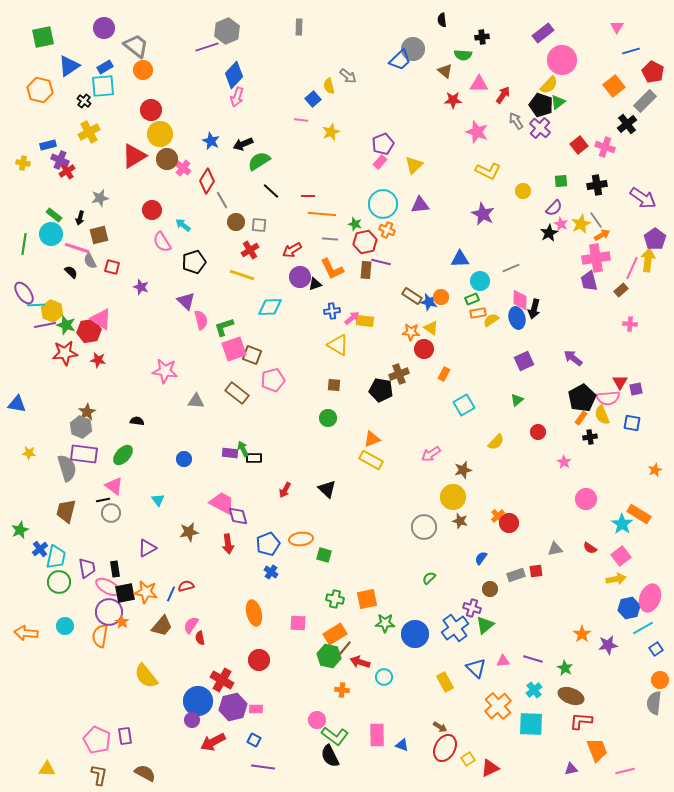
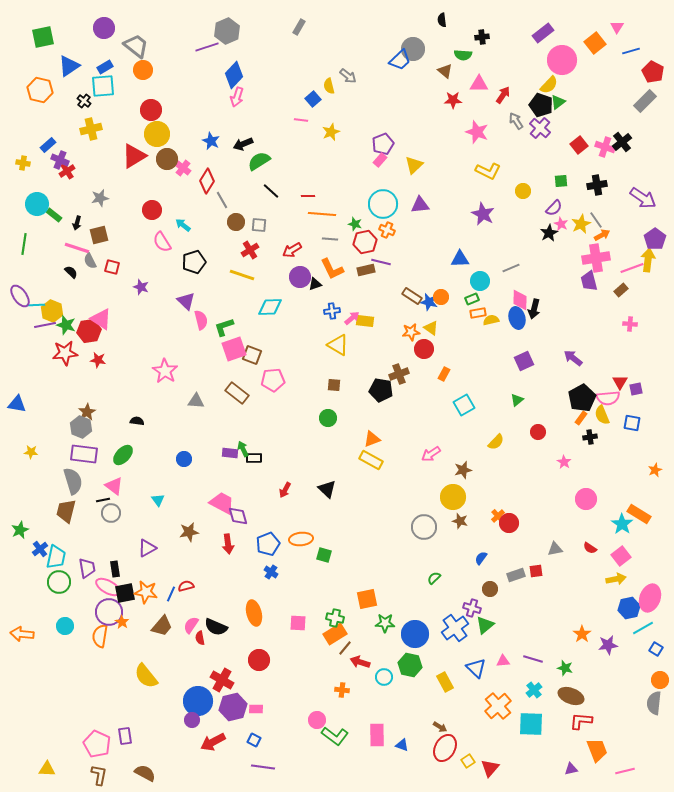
gray rectangle at (299, 27): rotated 28 degrees clockwise
orange square at (614, 86): moved 19 px left, 43 px up
black cross at (627, 124): moved 5 px left, 18 px down
yellow cross at (89, 132): moved 2 px right, 3 px up; rotated 15 degrees clockwise
yellow circle at (160, 134): moved 3 px left
blue rectangle at (48, 145): rotated 28 degrees counterclockwise
pink rectangle at (380, 162): moved 2 px up
black arrow at (80, 218): moved 3 px left, 5 px down
cyan circle at (51, 234): moved 14 px left, 30 px up
pink line at (632, 268): rotated 45 degrees clockwise
brown rectangle at (366, 270): rotated 72 degrees clockwise
purple ellipse at (24, 293): moved 4 px left, 3 px down
yellow semicircle at (491, 320): rotated 21 degrees clockwise
orange star at (411, 332): rotated 12 degrees counterclockwise
pink star at (165, 371): rotated 25 degrees clockwise
pink pentagon at (273, 380): rotated 10 degrees clockwise
yellow star at (29, 453): moved 2 px right, 1 px up
gray semicircle at (67, 468): moved 6 px right, 13 px down
green semicircle at (429, 578): moved 5 px right
green cross at (335, 599): moved 19 px down
orange arrow at (26, 633): moved 4 px left, 1 px down
blue square at (656, 649): rotated 24 degrees counterclockwise
green hexagon at (329, 656): moved 81 px right, 9 px down
green star at (565, 668): rotated 14 degrees counterclockwise
pink pentagon at (97, 740): moved 4 px down
black semicircle at (330, 756): moved 114 px left, 129 px up; rotated 40 degrees counterclockwise
yellow square at (468, 759): moved 2 px down
red triangle at (490, 768): rotated 24 degrees counterclockwise
